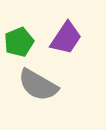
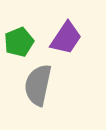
gray semicircle: rotated 72 degrees clockwise
